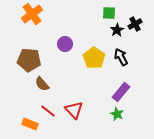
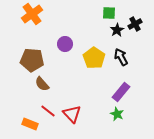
brown pentagon: moved 3 px right
red triangle: moved 2 px left, 4 px down
